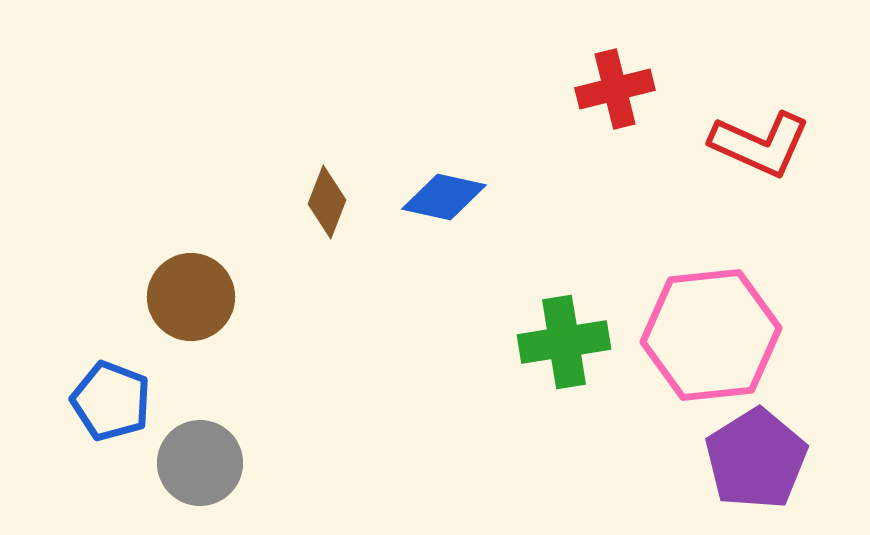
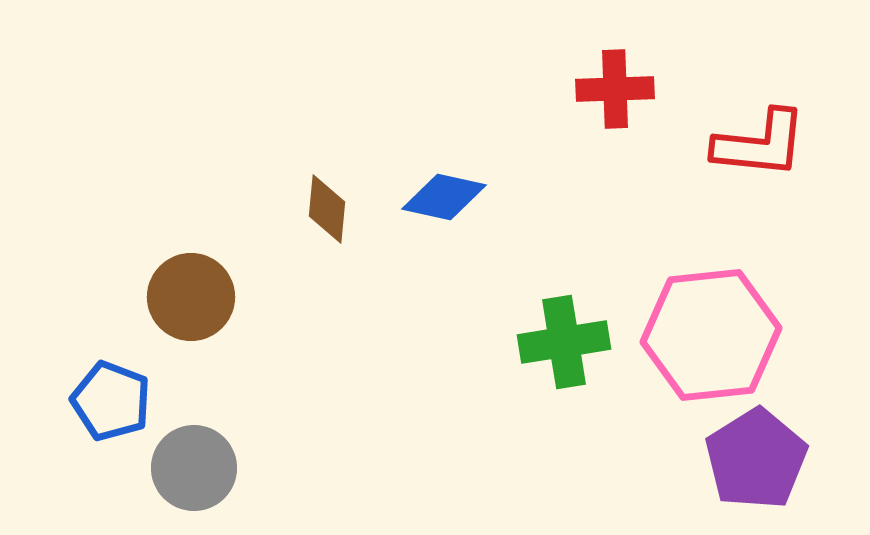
red cross: rotated 12 degrees clockwise
red L-shape: rotated 18 degrees counterclockwise
brown diamond: moved 7 px down; rotated 16 degrees counterclockwise
gray circle: moved 6 px left, 5 px down
